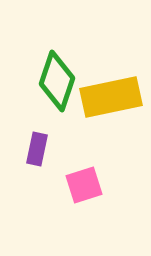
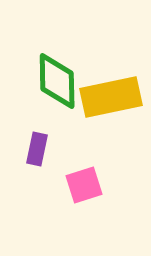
green diamond: rotated 20 degrees counterclockwise
